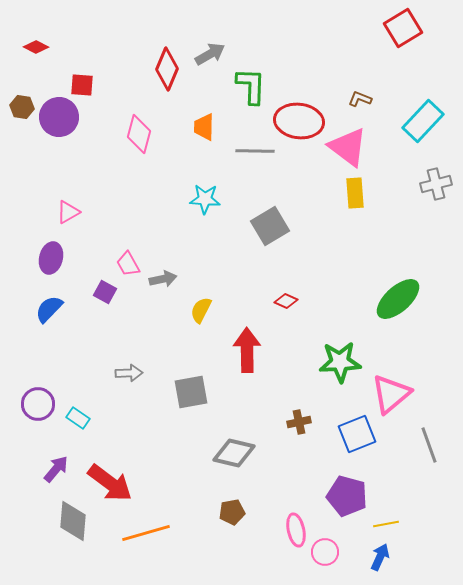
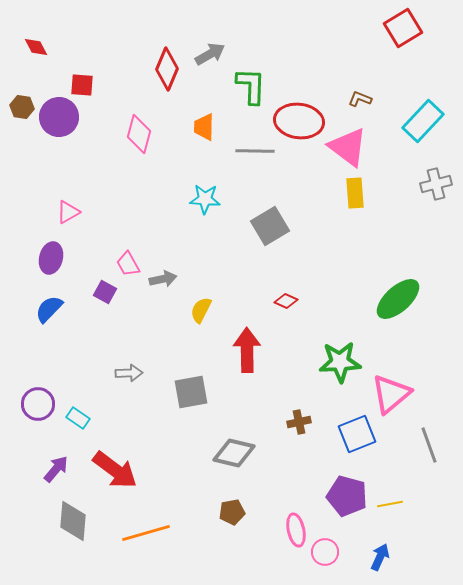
red diamond at (36, 47): rotated 35 degrees clockwise
red arrow at (110, 483): moved 5 px right, 13 px up
yellow line at (386, 524): moved 4 px right, 20 px up
